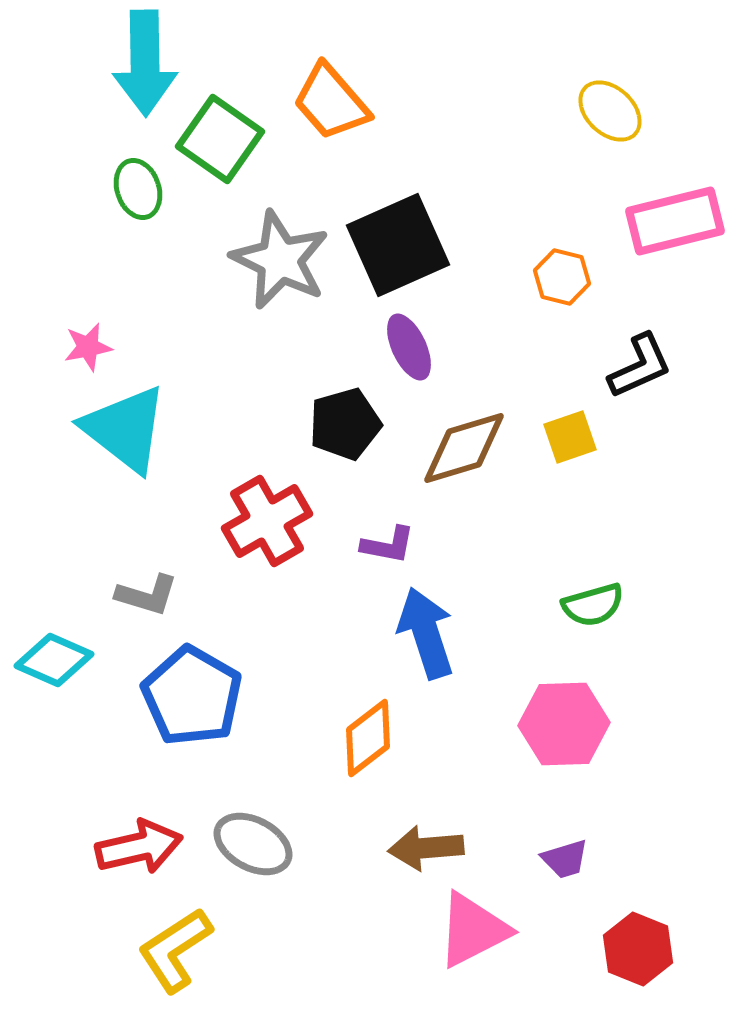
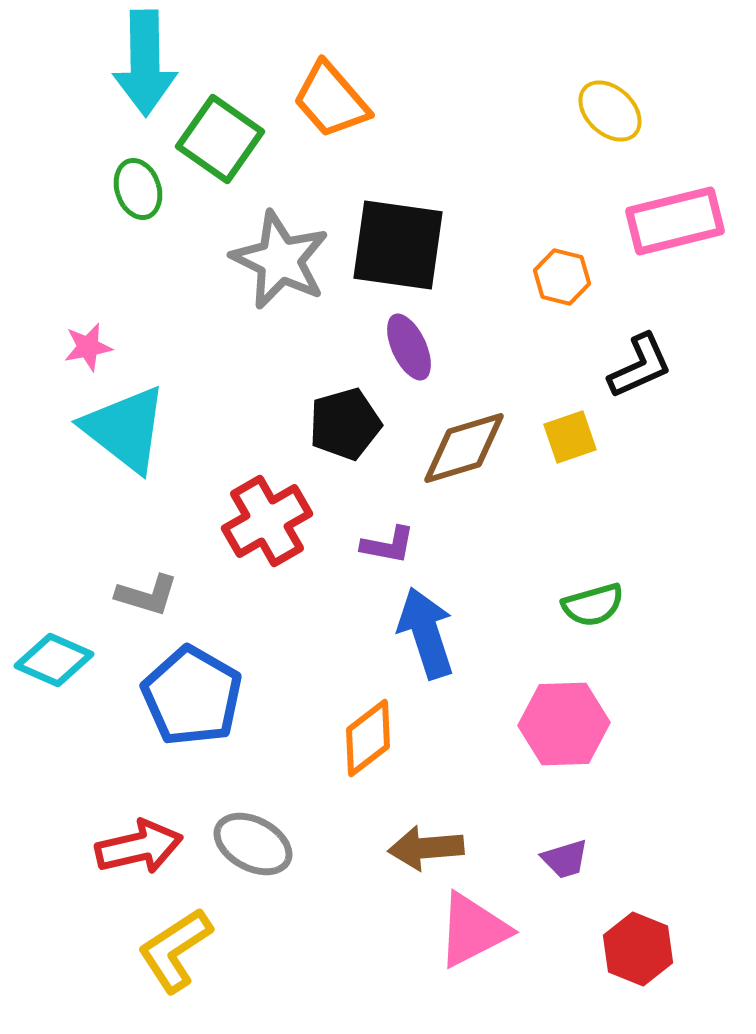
orange trapezoid: moved 2 px up
black square: rotated 32 degrees clockwise
